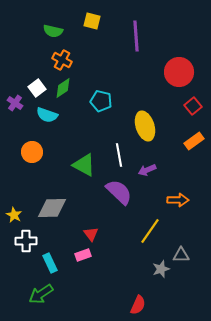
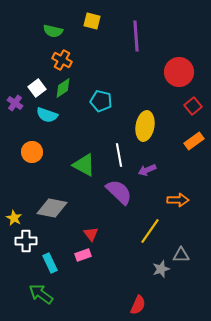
yellow ellipse: rotated 28 degrees clockwise
gray diamond: rotated 12 degrees clockwise
yellow star: moved 3 px down
green arrow: rotated 70 degrees clockwise
